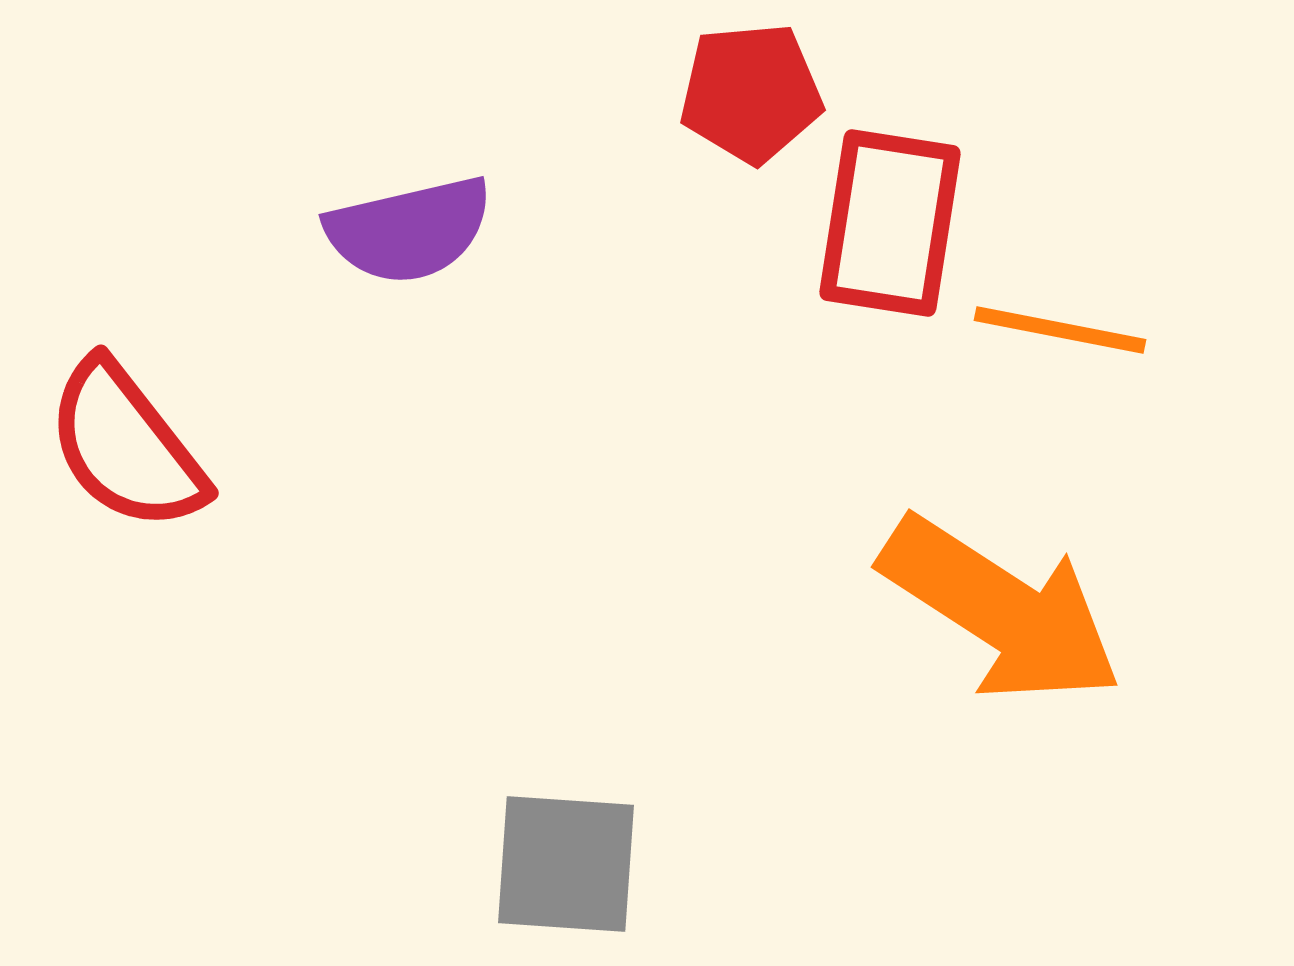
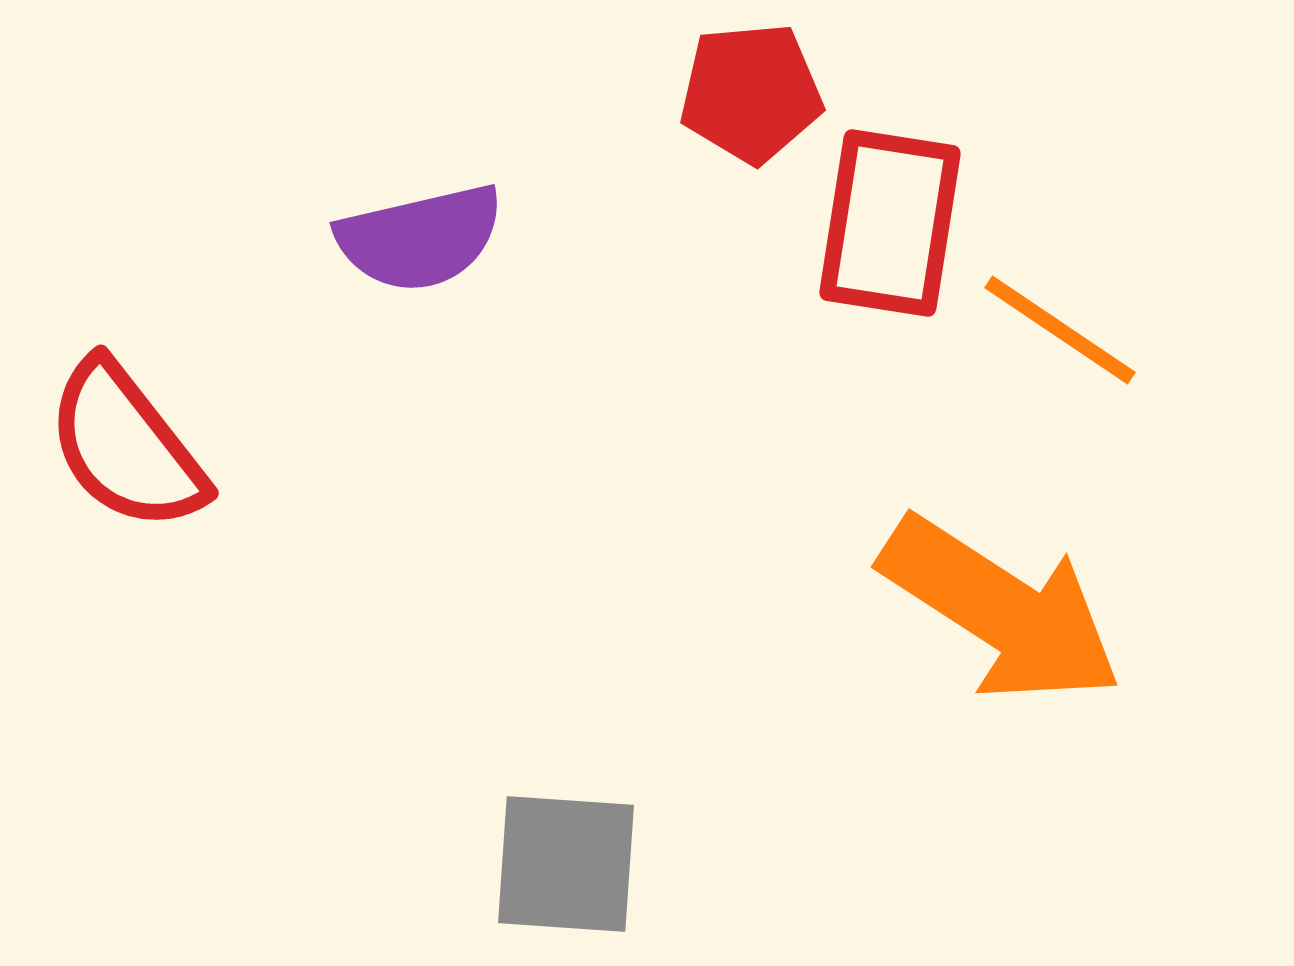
purple semicircle: moved 11 px right, 8 px down
orange line: rotated 23 degrees clockwise
